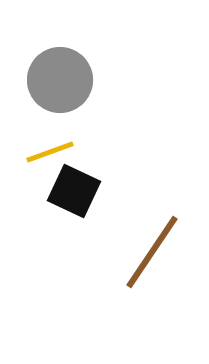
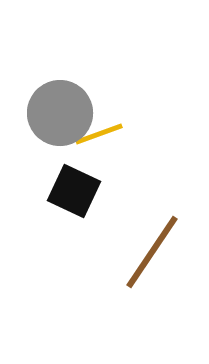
gray circle: moved 33 px down
yellow line: moved 49 px right, 18 px up
